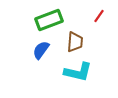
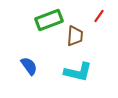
brown trapezoid: moved 6 px up
blue semicircle: moved 12 px left, 16 px down; rotated 108 degrees clockwise
